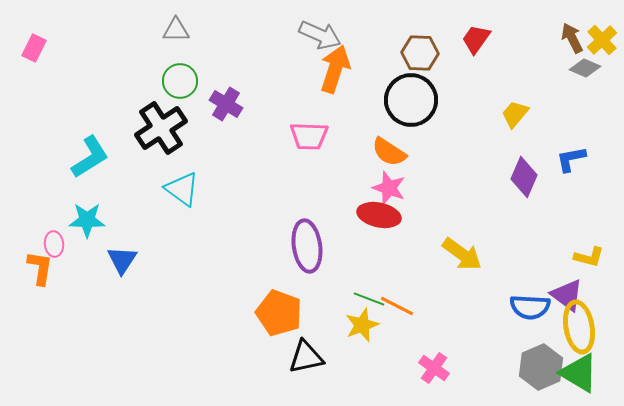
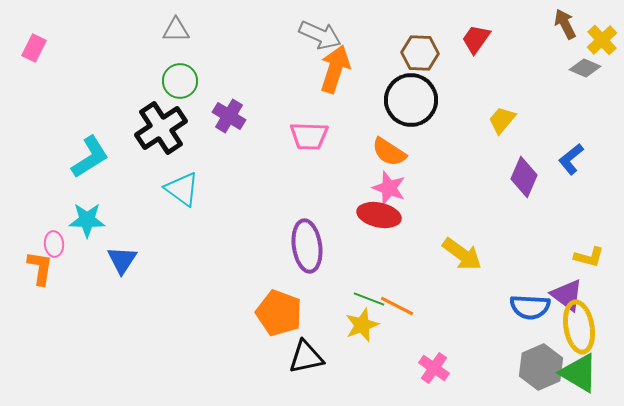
brown arrow: moved 7 px left, 14 px up
purple cross: moved 3 px right, 12 px down
yellow trapezoid: moved 13 px left, 6 px down
blue L-shape: rotated 28 degrees counterclockwise
